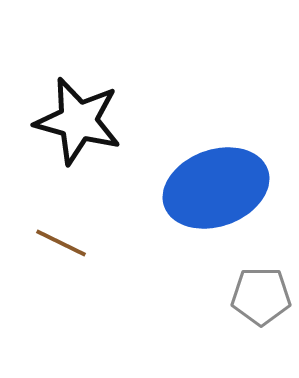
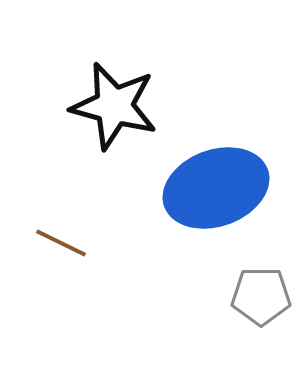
black star: moved 36 px right, 15 px up
